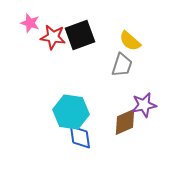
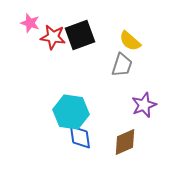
purple star: rotated 10 degrees counterclockwise
brown diamond: moved 20 px down
